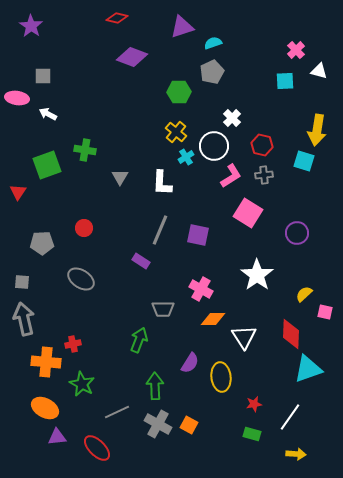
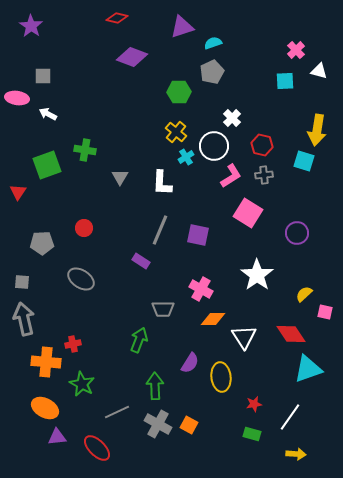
red diamond at (291, 334): rotated 36 degrees counterclockwise
